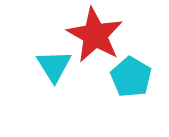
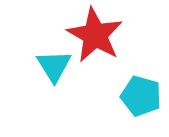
cyan pentagon: moved 10 px right, 19 px down; rotated 15 degrees counterclockwise
